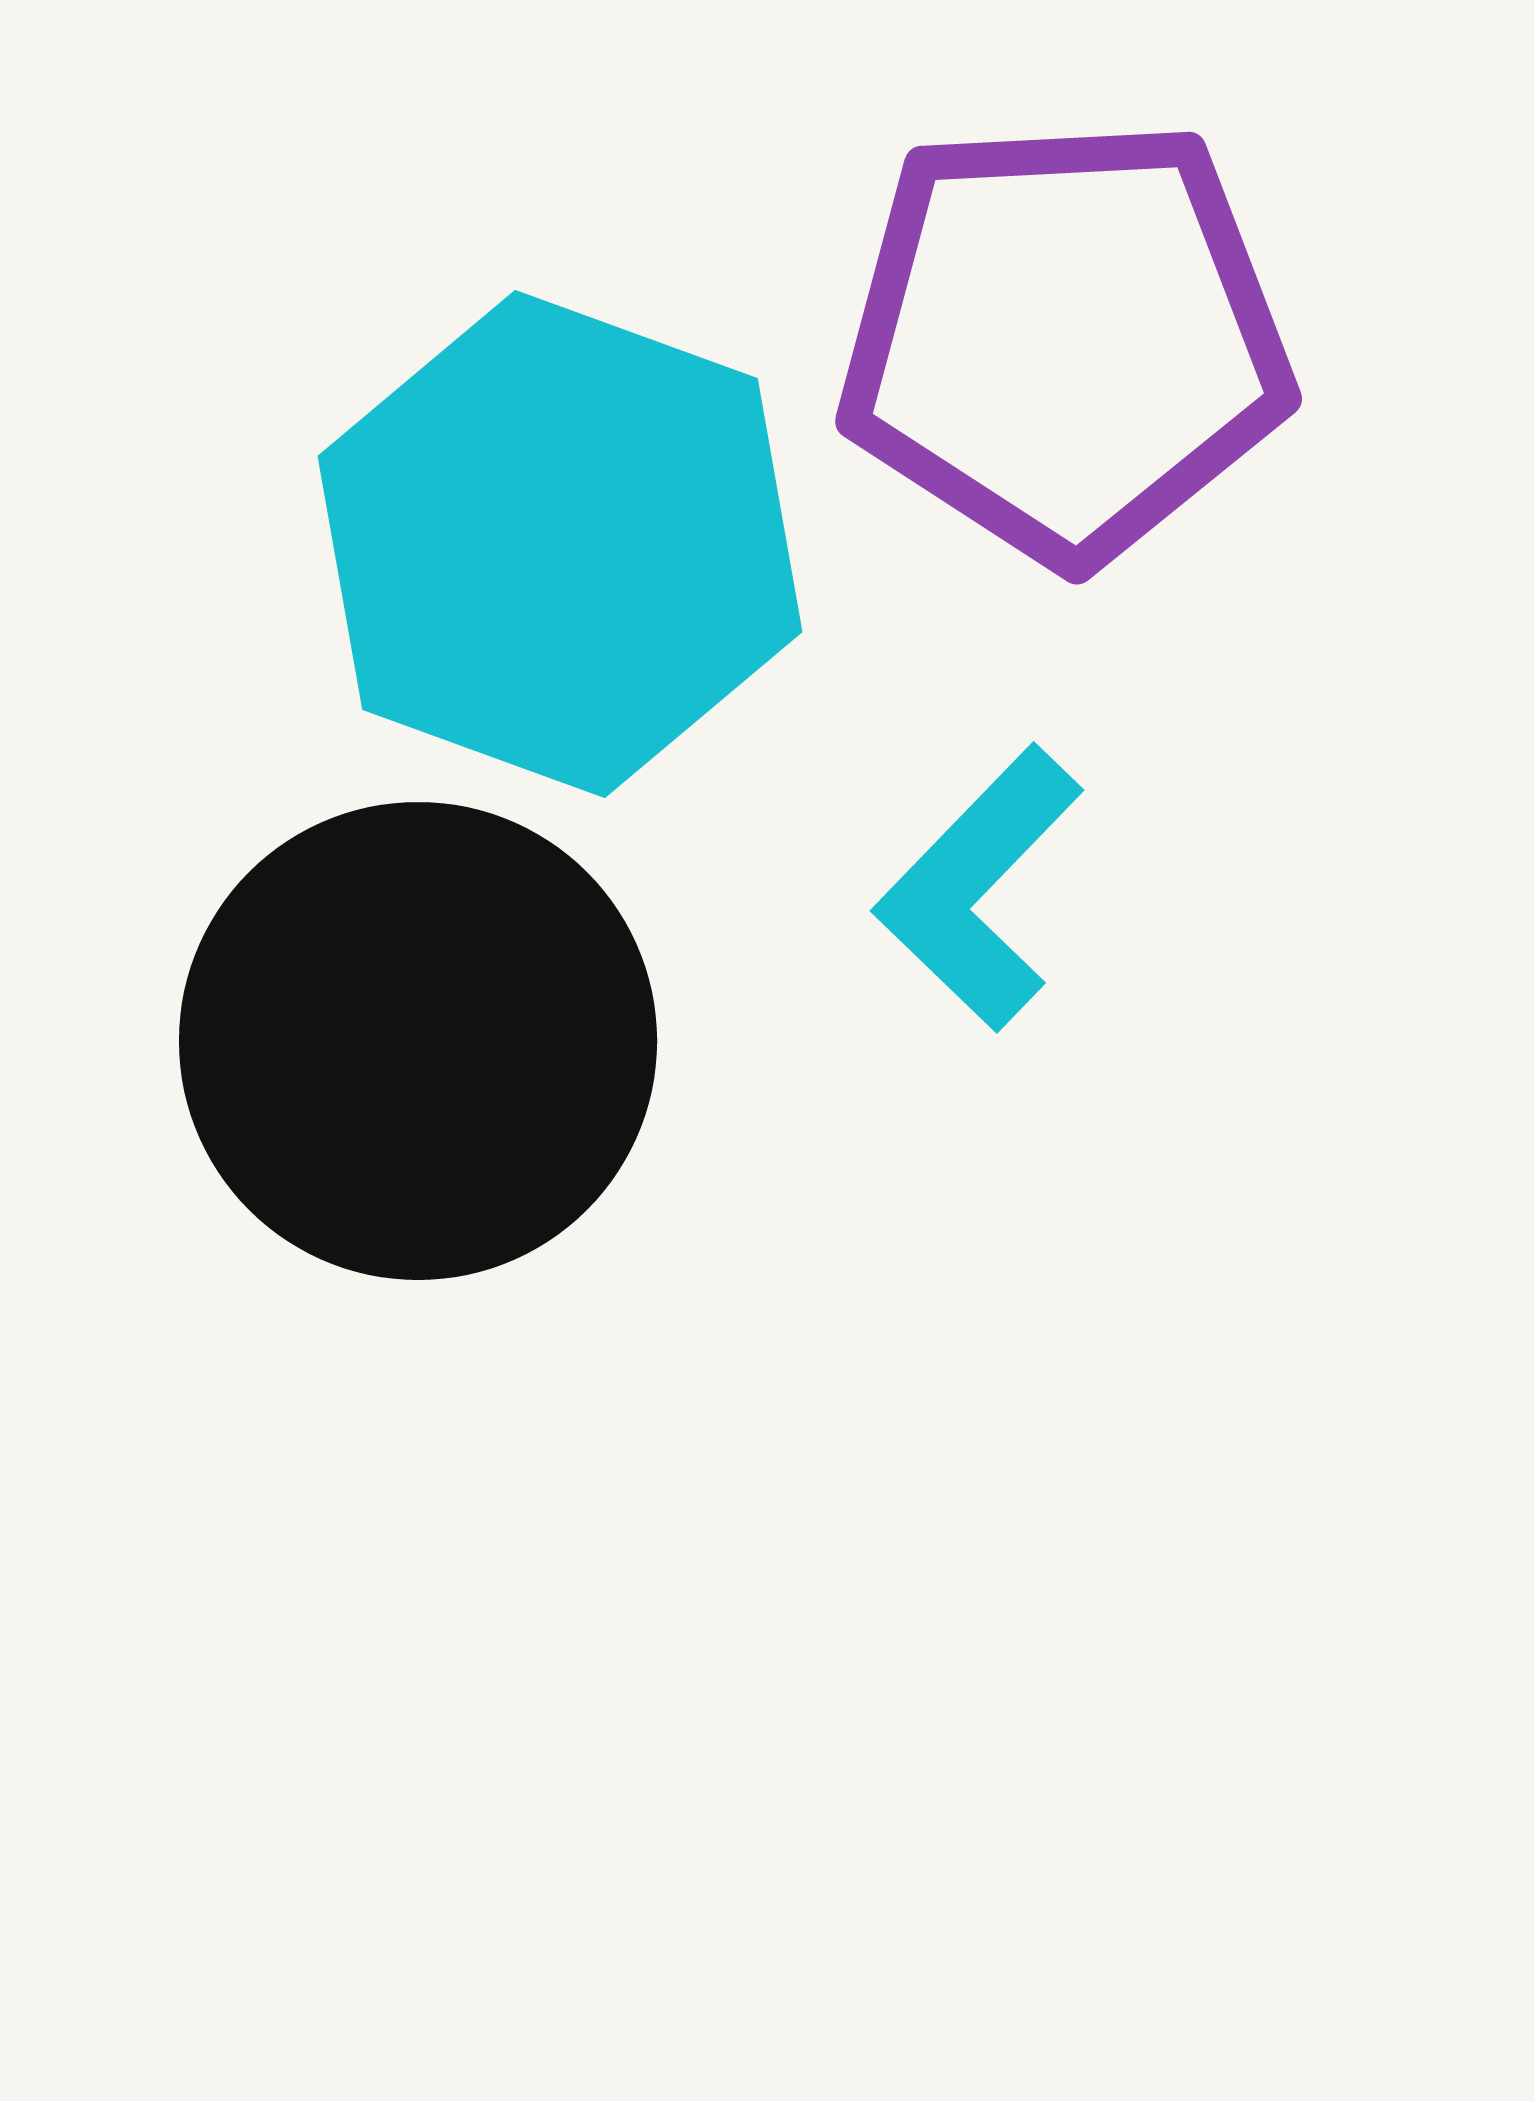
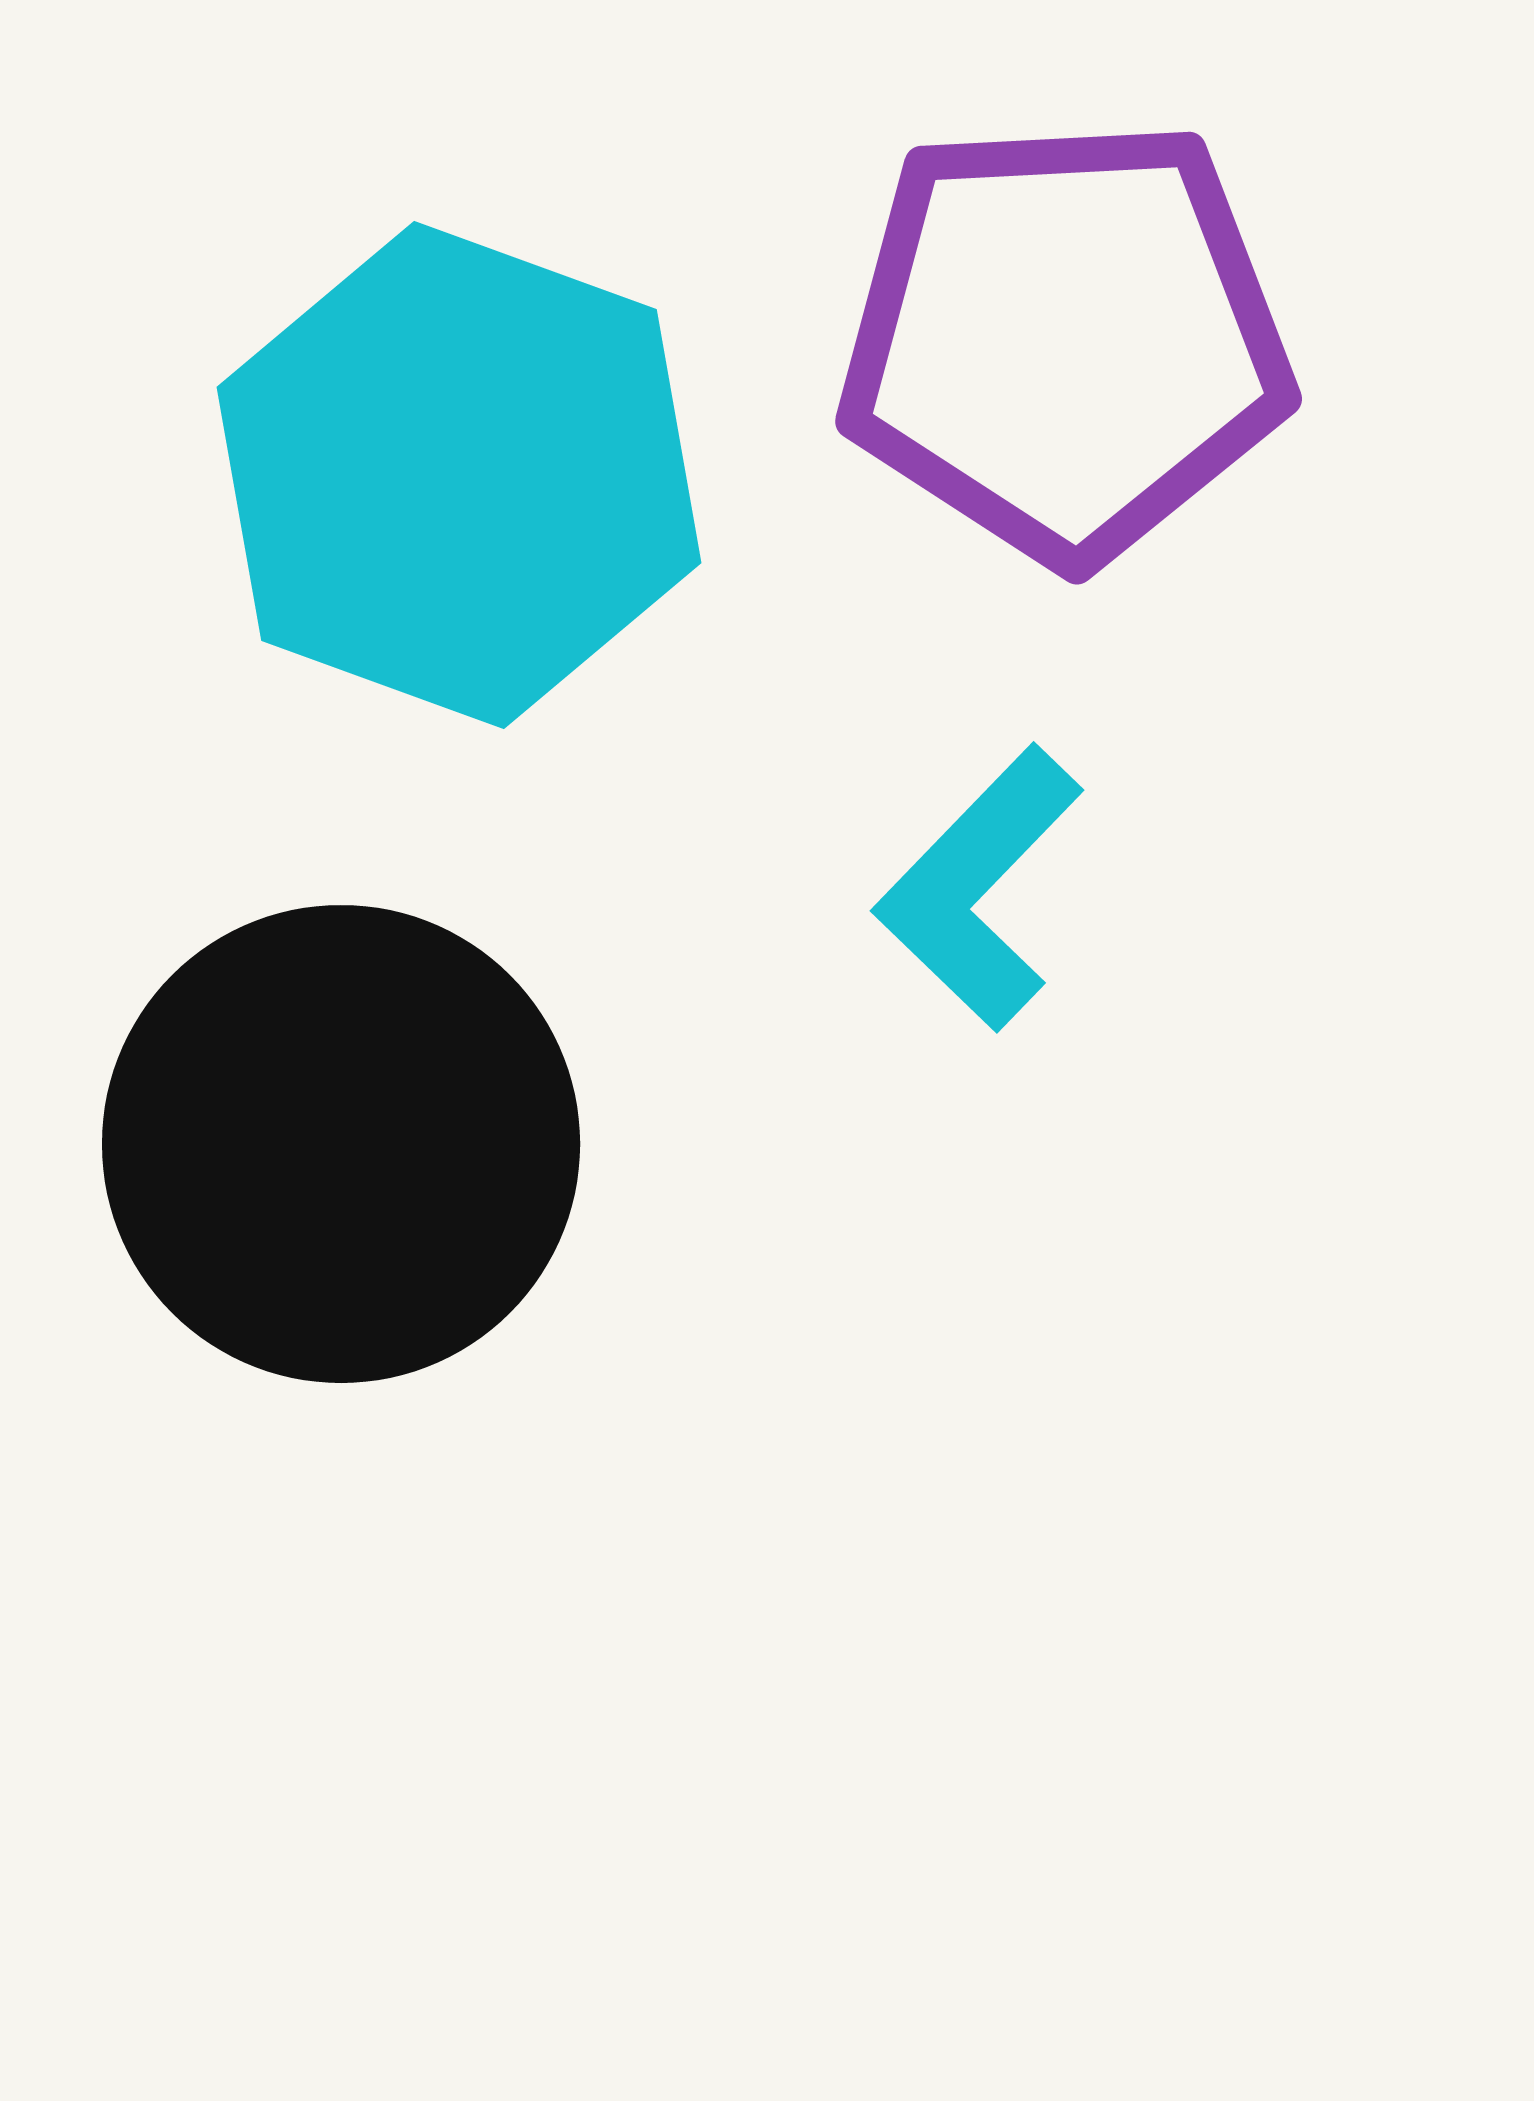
cyan hexagon: moved 101 px left, 69 px up
black circle: moved 77 px left, 103 px down
